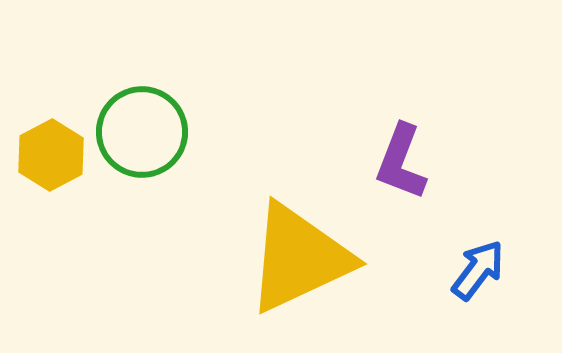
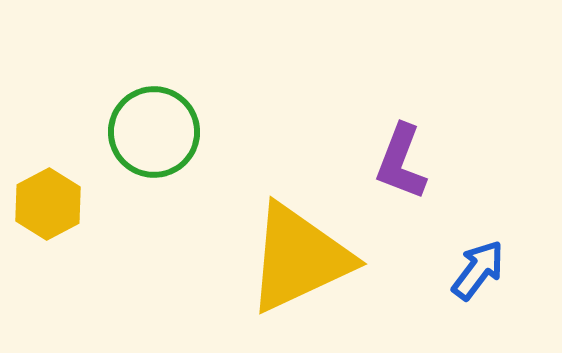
green circle: moved 12 px right
yellow hexagon: moved 3 px left, 49 px down
